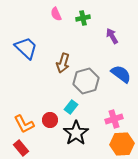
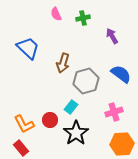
blue trapezoid: moved 2 px right
pink cross: moved 7 px up
